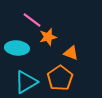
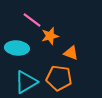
orange star: moved 2 px right, 1 px up
orange pentagon: moved 1 px left; rotated 30 degrees counterclockwise
